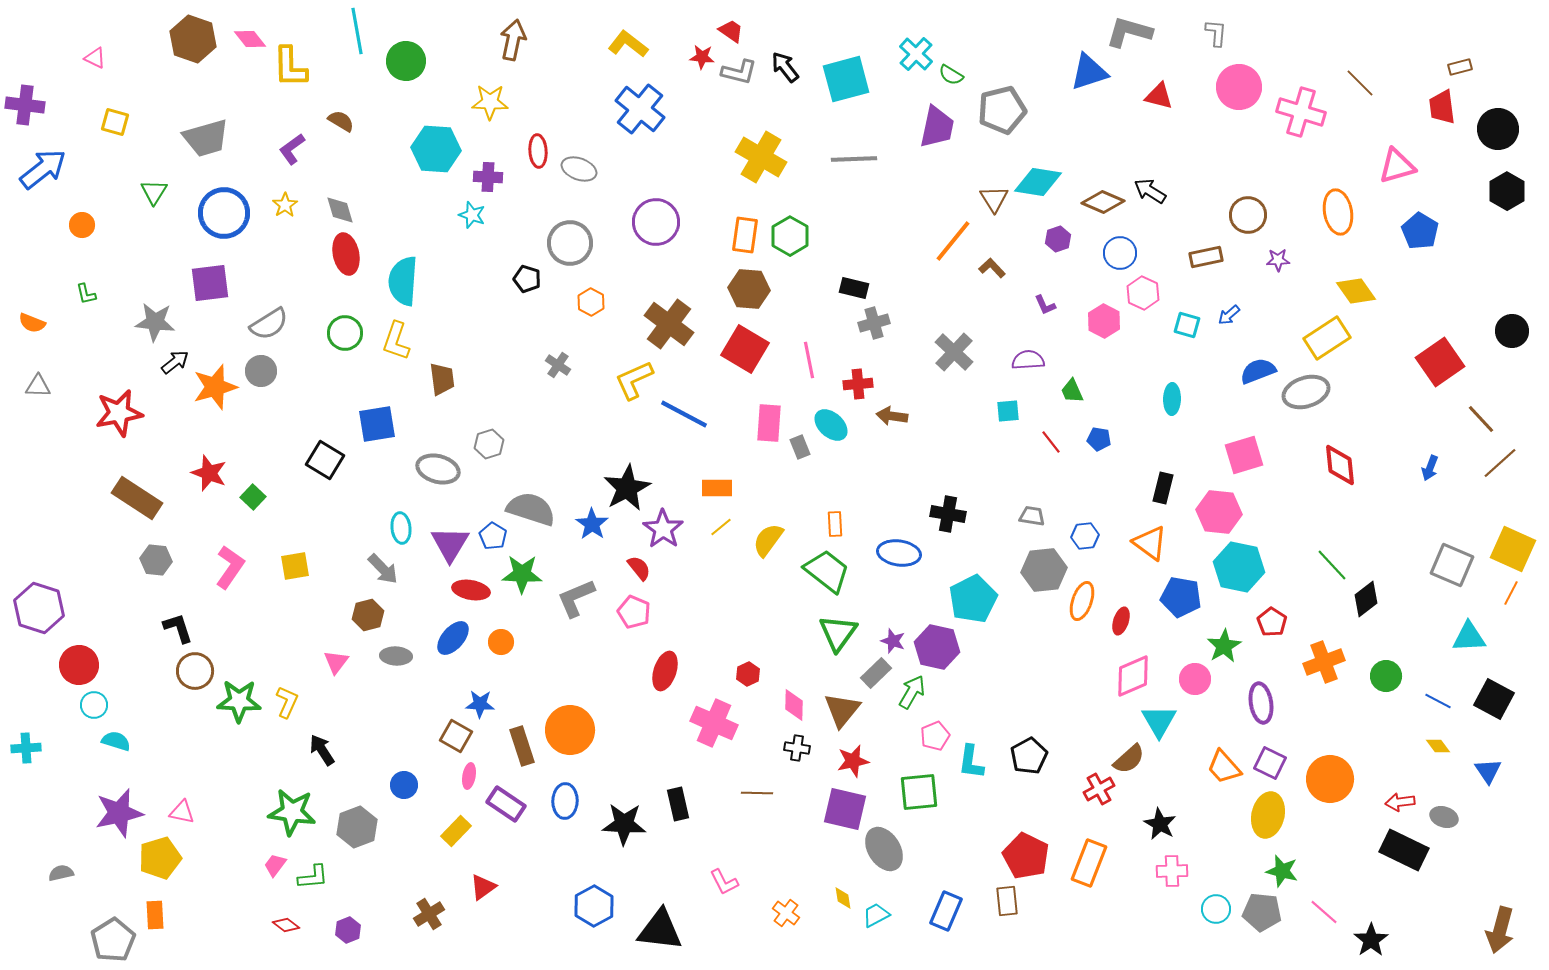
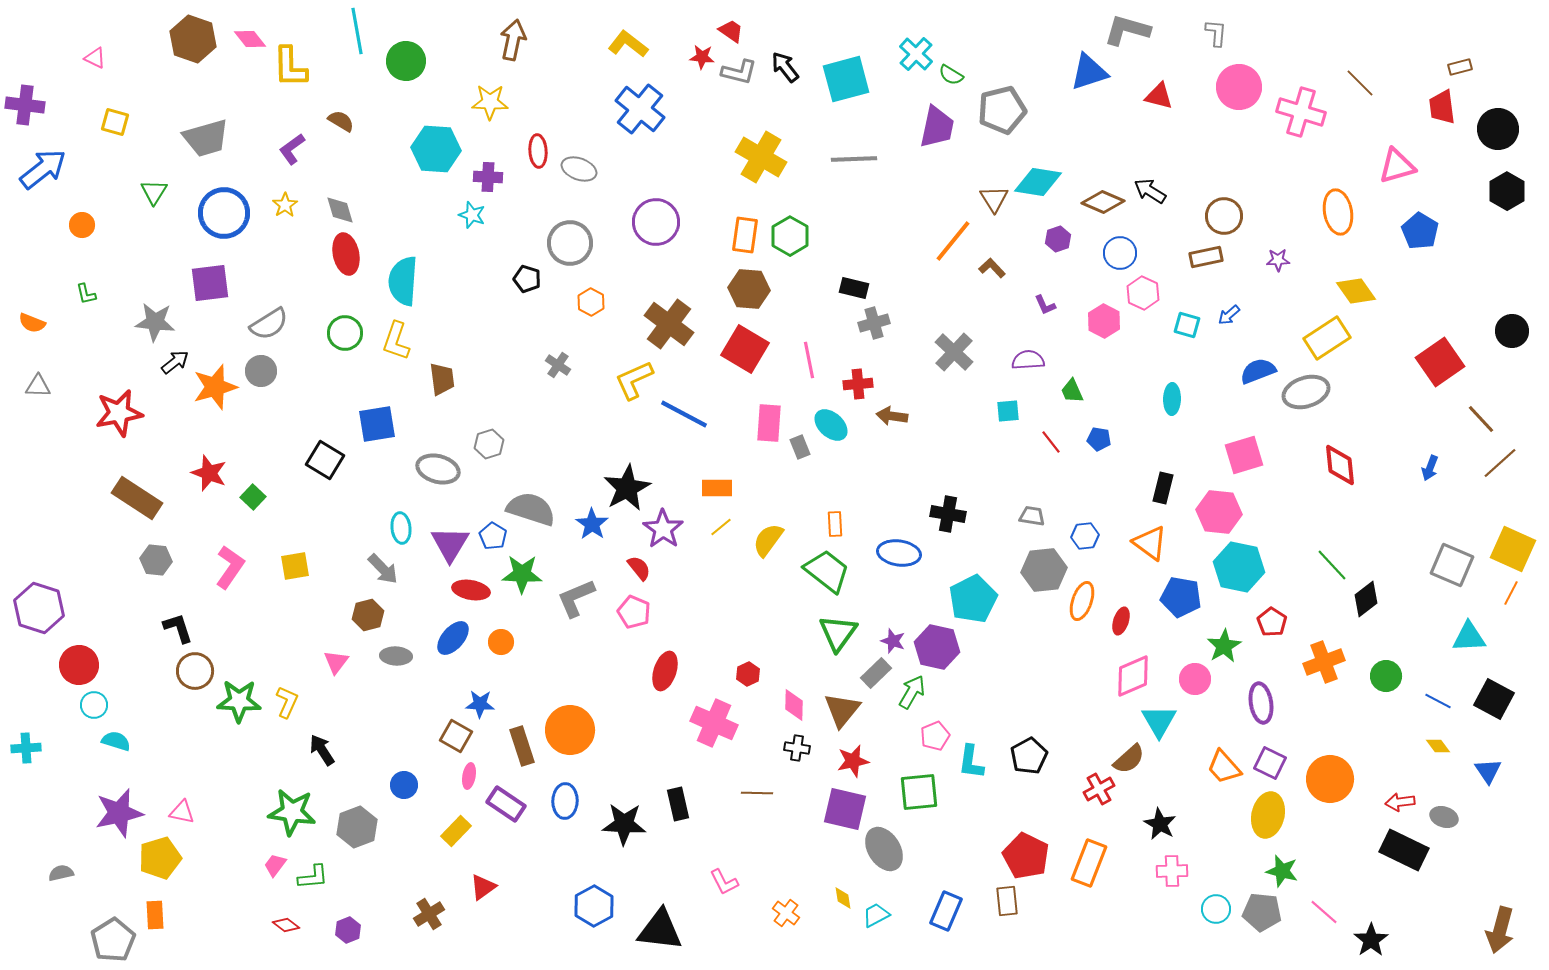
gray L-shape at (1129, 32): moved 2 px left, 2 px up
brown circle at (1248, 215): moved 24 px left, 1 px down
